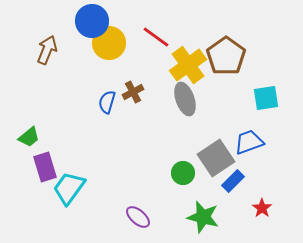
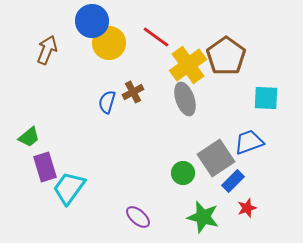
cyan square: rotated 12 degrees clockwise
red star: moved 15 px left; rotated 18 degrees clockwise
